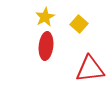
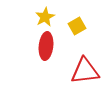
yellow square: moved 2 px left, 2 px down; rotated 18 degrees clockwise
red triangle: moved 5 px left, 2 px down
